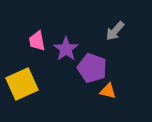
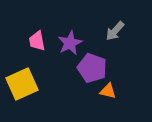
purple star: moved 4 px right, 6 px up; rotated 10 degrees clockwise
